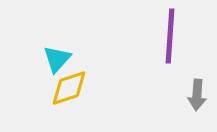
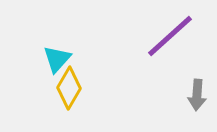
purple line: rotated 44 degrees clockwise
yellow diamond: rotated 42 degrees counterclockwise
